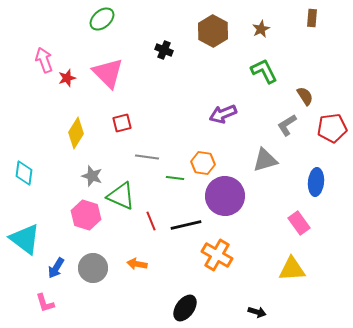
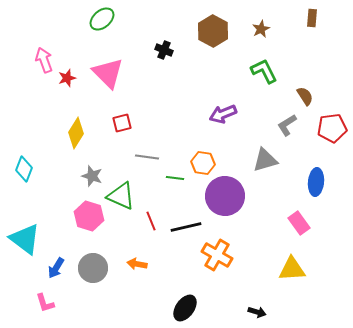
cyan diamond: moved 4 px up; rotated 15 degrees clockwise
pink hexagon: moved 3 px right, 1 px down
black line: moved 2 px down
